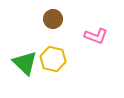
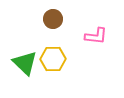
pink L-shape: rotated 15 degrees counterclockwise
yellow hexagon: rotated 15 degrees counterclockwise
